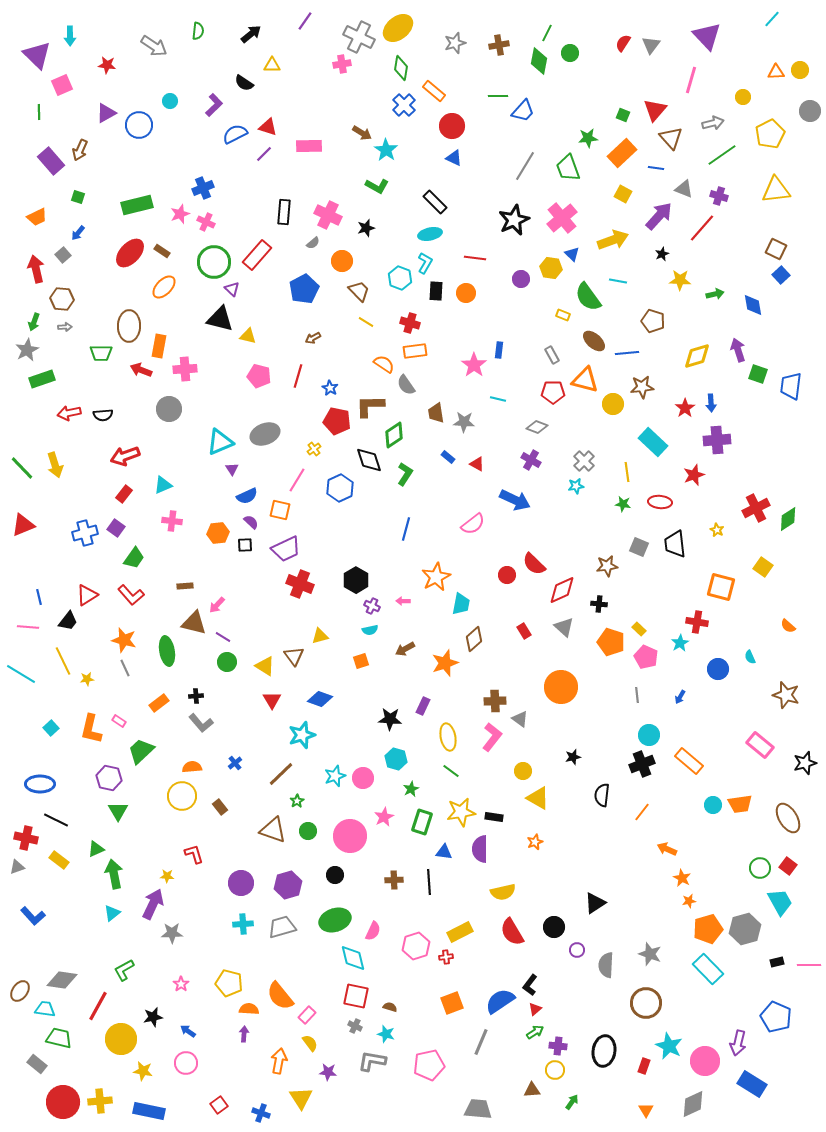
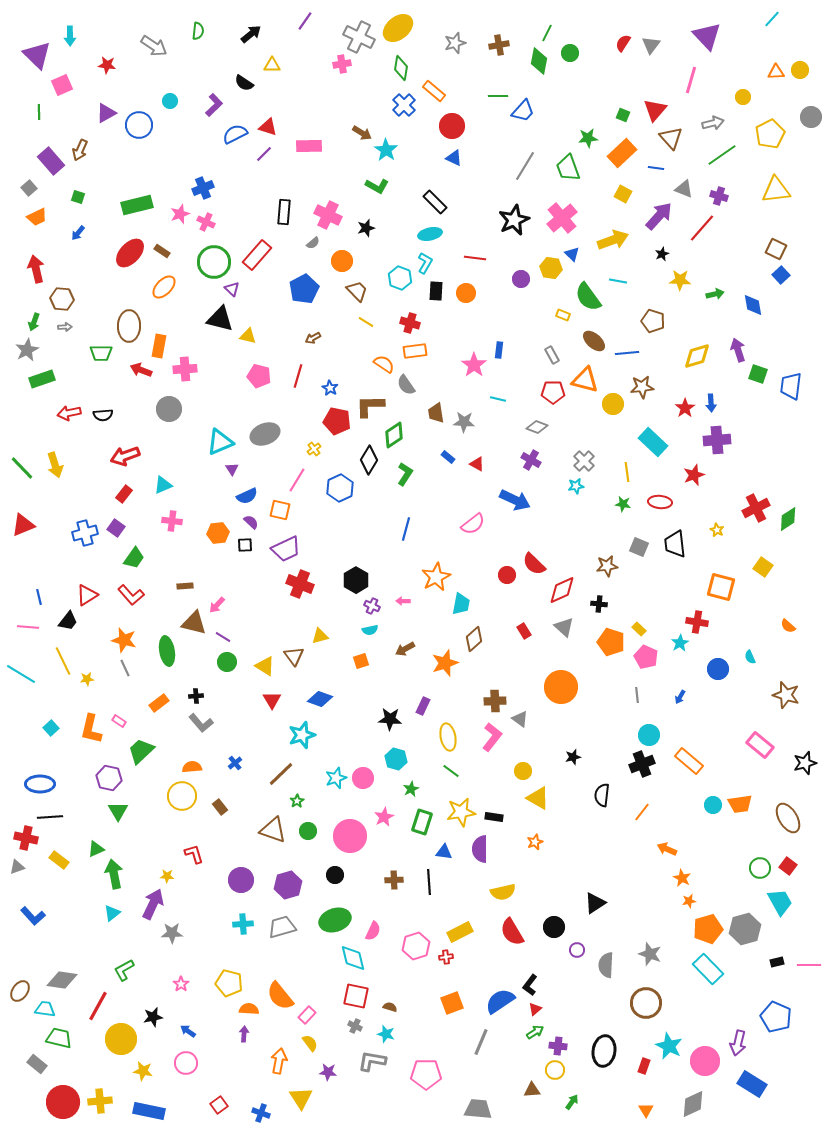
gray circle at (810, 111): moved 1 px right, 6 px down
gray square at (63, 255): moved 34 px left, 67 px up
brown trapezoid at (359, 291): moved 2 px left
black diamond at (369, 460): rotated 48 degrees clockwise
cyan star at (335, 776): moved 1 px right, 2 px down
black line at (56, 820): moved 6 px left, 3 px up; rotated 30 degrees counterclockwise
purple circle at (241, 883): moved 3 px up
pink pentagon at (429, 1065): moved 3 px left, 9 px down; rotated 12 degrees clockwise
